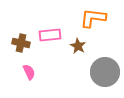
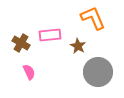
orange L-shape: rotated 60 degrees clockwise
brown cross: rotated 18 degrees clockwise
gray circle: moved 7 px left
